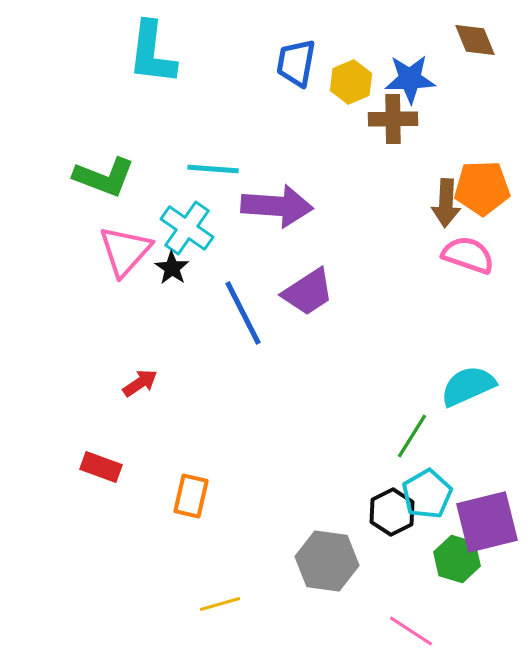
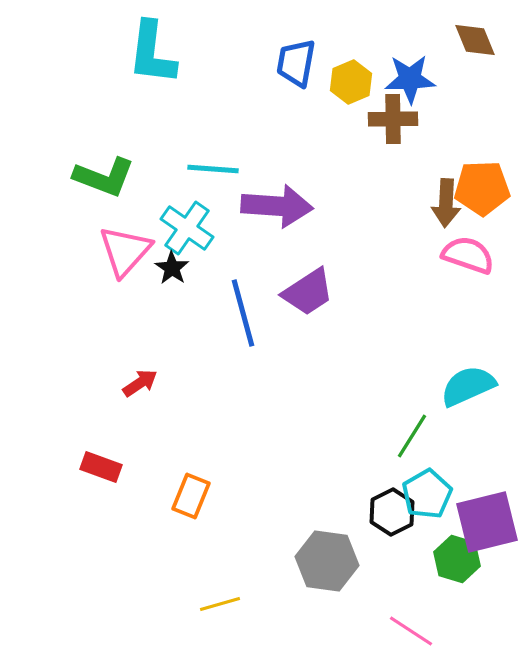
blue line: rotated 12 degrees clockwise
orange rectangle: rotated 9 degrees clockwise
